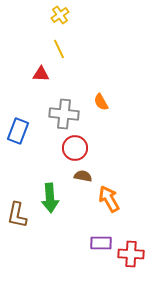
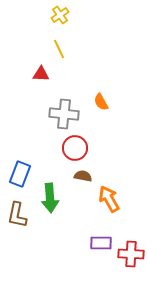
blue rectangle: moved 2 px right, 43 px down
